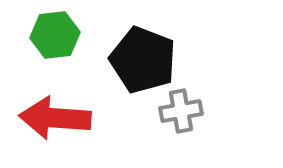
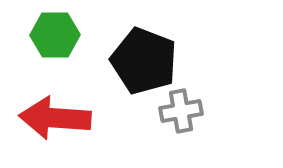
green hexagon: rotated 6 degrees clockwise
black pentagon: moved 1 px right, 1 px down
